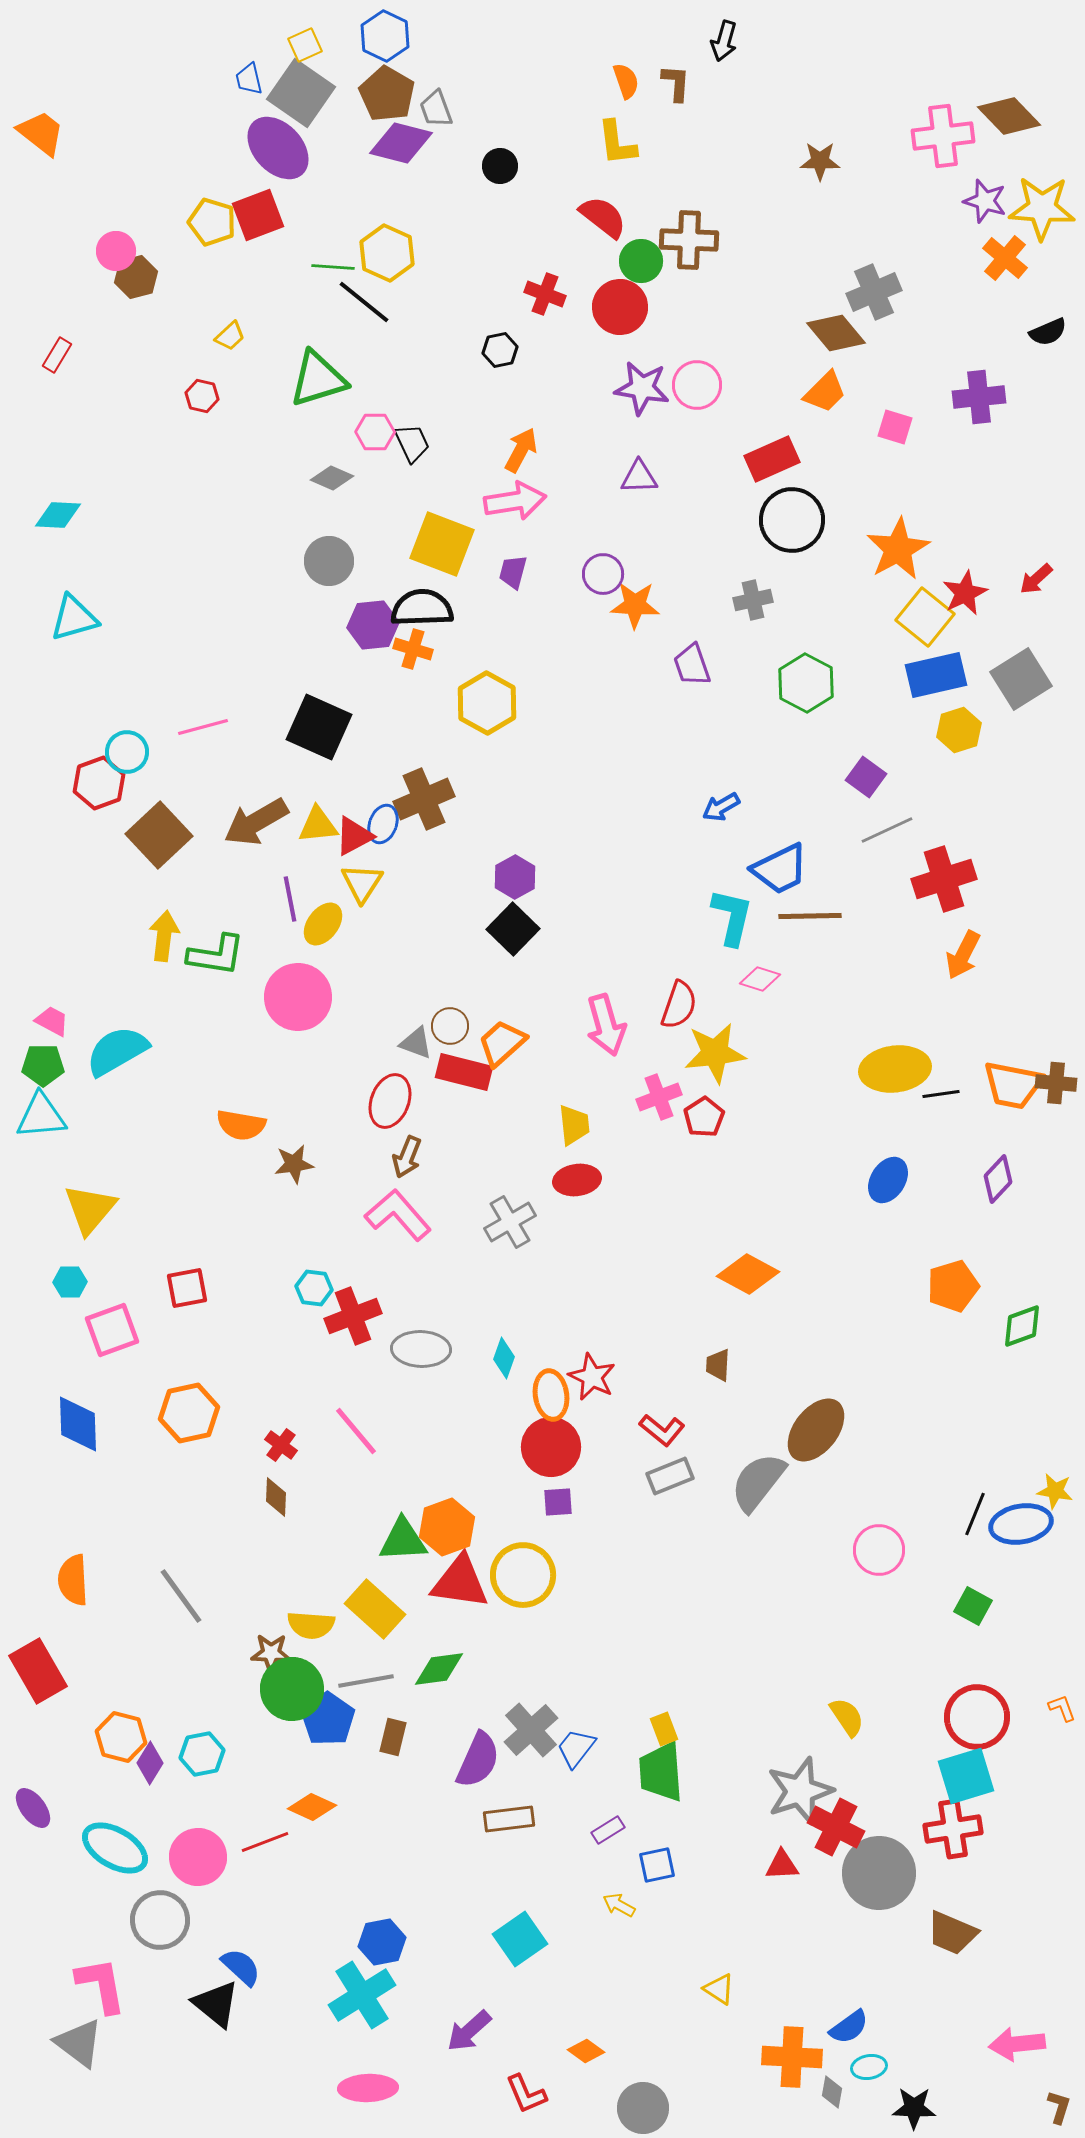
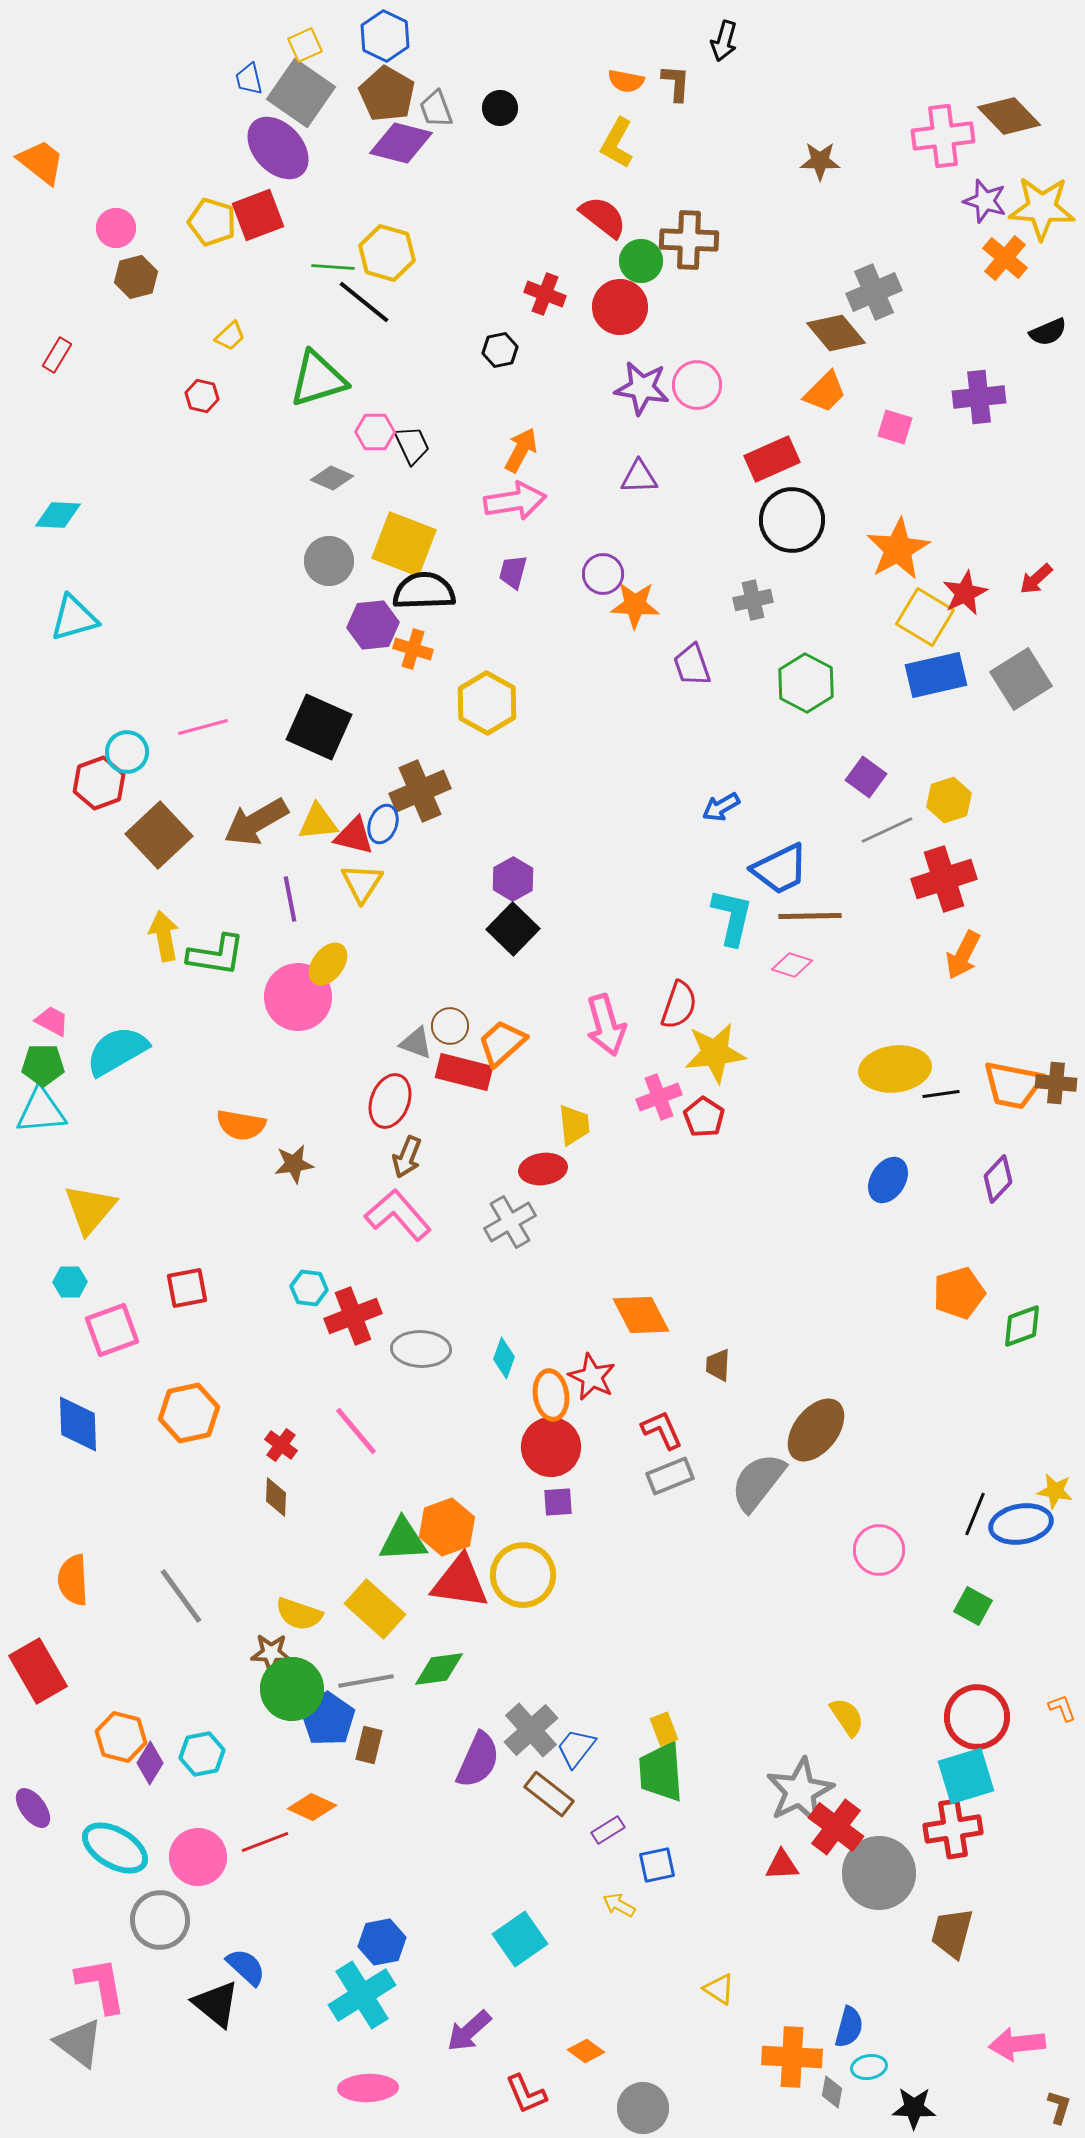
orange semicircle at (626, 81): rotated 120 degrees clockwise
orange trapezoid at (41, 133): moved 29 px down
yellow L-shape at (617, 143): rotated 36 degrees clockwise
black circle at (500, 166): moved 58 px up
pink circle at (116, 251): moved 23 px up
yellow hexagon at (387, 253): rotated 8 degrees counterclockwise
black trapezoid at (412, 443): moved 2 px down
yellow square at (442, 544): moved 38 px left
black semicircle at (422, 608): moved 2 px right, 17 px up
yellow square at (925, 617): rotated 8 degrees counterclockwise
yellow hexagon at (959, 730): moved 10 px left, 70 px down
brown cross at (424, 799): moved 4 px left, 8 px up
yellow triangle at (318, 825): moved 3 px up
red triangle at (354, 836): rotated 42 degrees clockwise
purple hexagon at (515, 877): moved 2 px left, 2 px down
yellow ellipse at (323, 924): moved 5 px right, 40 px down
yellow arrow at (164, 936): rotated 18 degrees counterclockwise
pink diamond at (760, 979): moved 32 px right, 14 px up
cyan triangle at (41, 1116): moved 5 px up
red pentagon at (704, 1117): rotated 6 degrees counterclockwise
red ellipse at (577, 1180): moved 34 px left, 11 px up
orange diamond at (748, 1274): moved 107 px left, 41 px down; rotated 34 degrees clockwise
orange pentagon at (953, 1286): moved 6 px right, 7 px down
cyan hexagon at (314, 1288): moved 5 px left
red L-shape at (662, 1430): rotated 153 degrees counterclockwise
yellow semicircle at (311, 1625): moved 12 px left, 11 px up; rotated 15 degrees clockwise
brown rectangle at (393, 1737): moved 24 px left, 8 px down
gray star at (800, 1791): rotated 8 degrees counterclockwise
brown rectangle at (509, 1819): moved 40 px right, 25 px up; rotated 45 degrees clockwise
red cross at (836, 1827): rotated 10 degrees clockwise
brown trapezoid at (952, 1933): rotated 82 degrees clockwise
blue semicircle at (241, 1967): moved 5 px right
blue semicircle at (849, 2027): rotated 39 degrees counterclockwise
